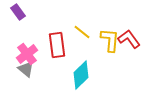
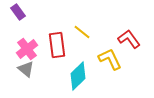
yellow L-shape: moved 19 px down; rotated 30 degrees counterclockwise
pink cross: moved 5 px up
cyan diamond: moved 3 px left, 1 px down
